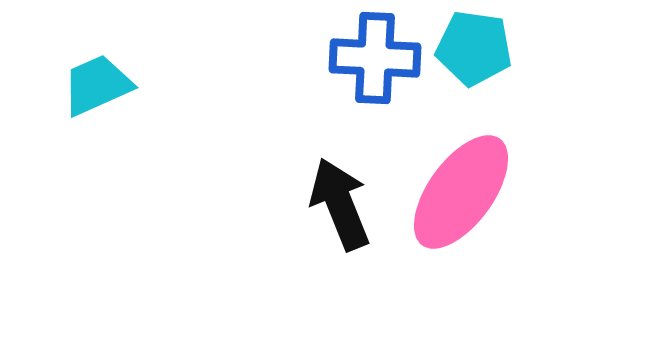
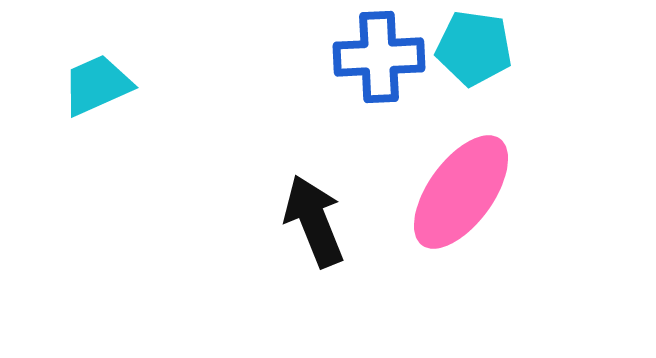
blue cross: moved 4 px right, 1 px up; rotated 6 degrees counterclockwise
black arrow: moved 26 px left, 17 px down
